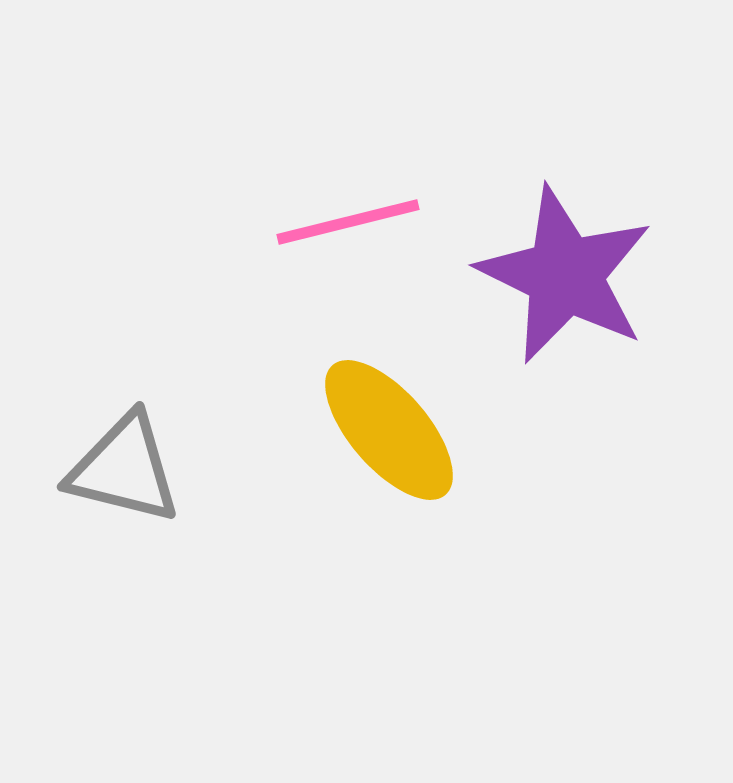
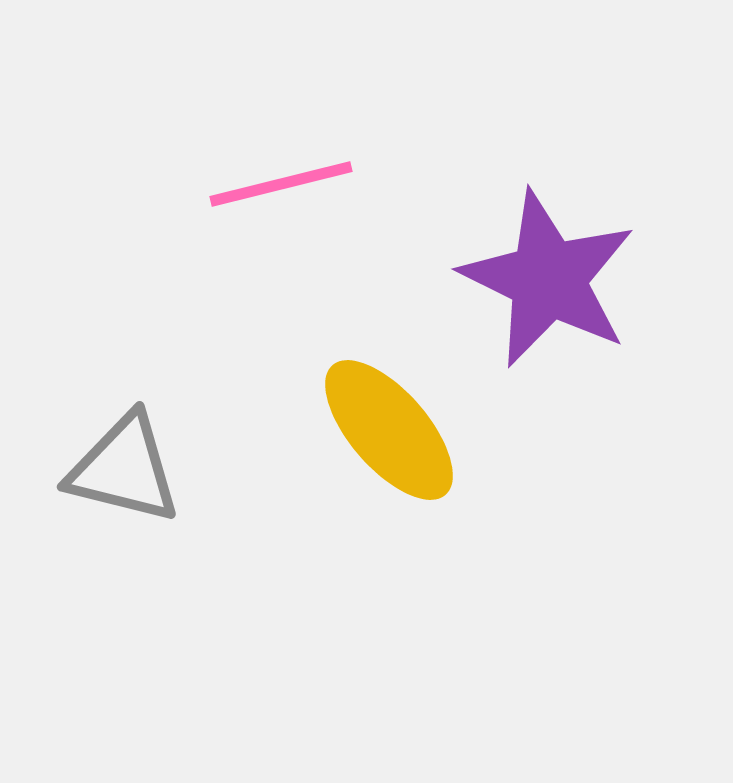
pink line: moved 67 px left, 38 px up
purple star: moved 17 px left, 4 px down
